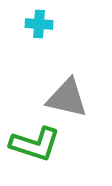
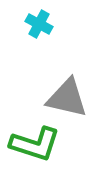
cyan cross: rotated 24 degrees clockwise
